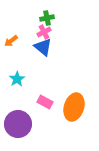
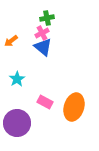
pink cross: moved 2 px left, 1 px down
purple circle: moved 1 px left, 1 px up
